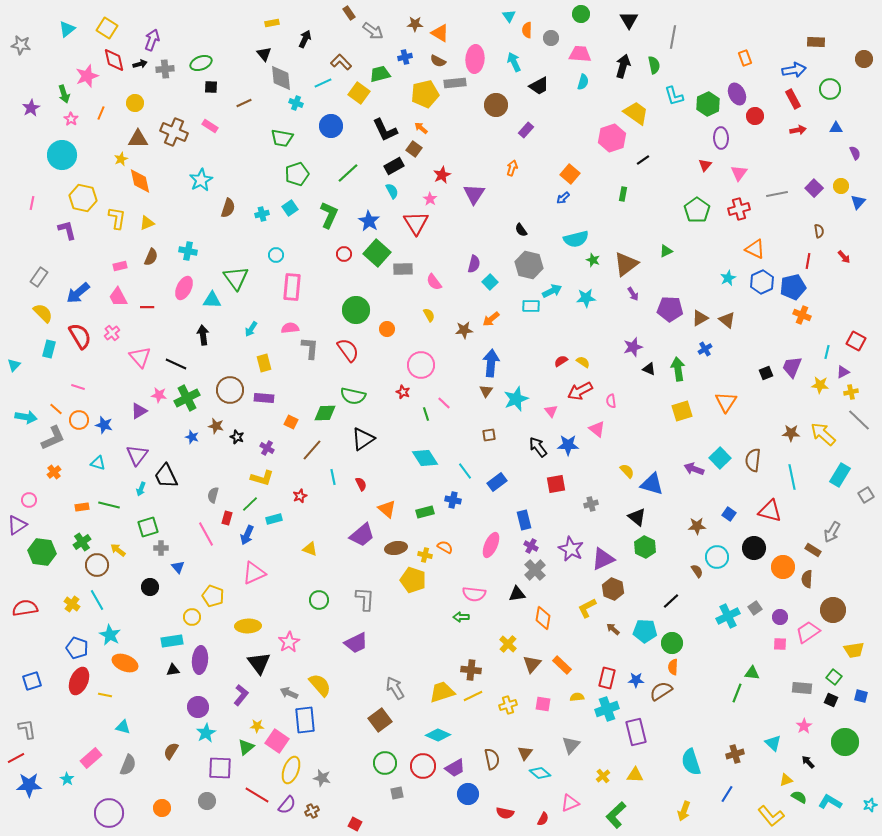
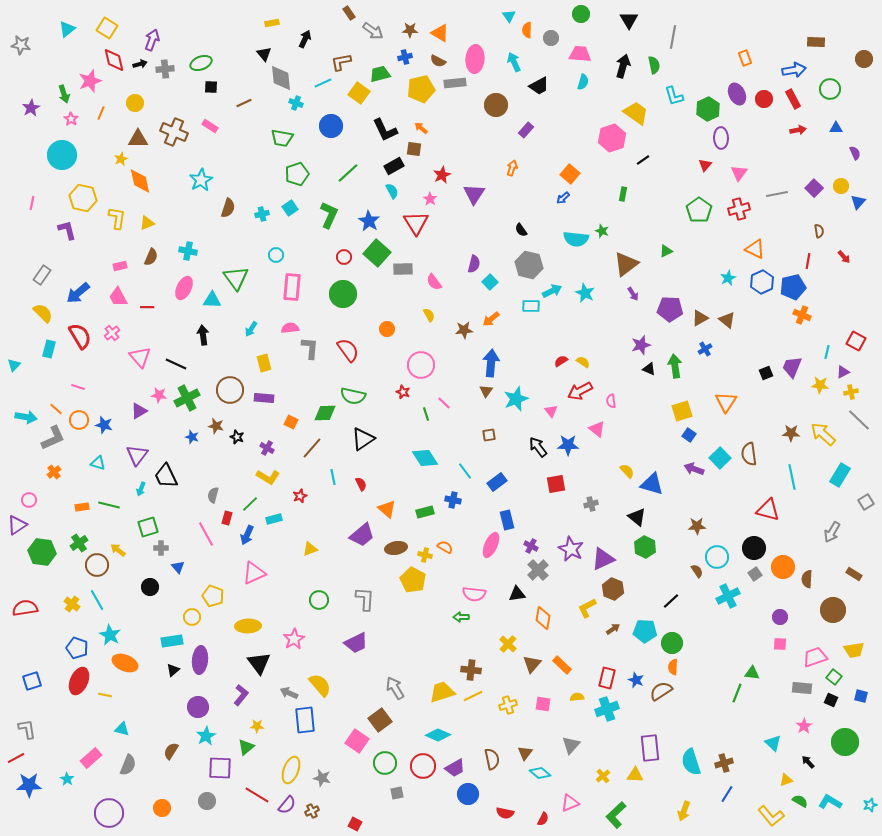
brown star at (415, 24): moved 5 px left, 6 px down
brown L-shape at (341, 62): rotated 55 degrees counterclockwise
pink star at (87, 76): moved 3 px right, 5 px down
yellow pentagon at (425, 94): moved 4 px left, 5 px up
green hexagon at (708, 104): moved 5 px down
red circle at (755, 116): moved 9 px right, 17 px up
brown square at (414, 149): rotated 28 degrees counterclockwise
green pentagon at (697, 210): moved 2 px right
cyan semicircle at (576, 239): rotated 20 degrees clockwise
red circle at (344, 254): moved 3 px down
green star at (593, 260): moved 9 px right, 29 px up
gray rectangle at (39, 277): moved 3 px right, 2 px up
cyan star at (586, 298): moved 1 px left, 5 px up; rotated 30 degrees clockwise
green circle at (356, 310): moved 13 px left, 16 px up
purple star at (633, 347): moved 8 px right, 2 px up
green arrow at (678, 369): moved 3 px left, 3 px up
brown line at (312, 450): moved 2 px up
brown semicircle at (753, 460): moved 4 px left, 6 px up; rotated 15 degrees counterclockwise
yellow L-shape at (262, 478): moved 6 px right, 1 px up; rotated 15 degrees clockwise
gray square at (866, 495): moved 7 px down
red triangle at (770, 511): moved 2 px left, 1 px up
blue square at (729, 514): moved 40 px left, 79 px up
blue rectangle at (524, 520): moved 17 px left
green cross at (82, 542): moved 3 px left, 1 px down
yellow triangle at (310, 549): rotated 42 degrees counterclockwise
brown rectangle at (813, 550): moved 41 px right, 24 px down
gray cross at (535, 570): moved 3 px right
yellow pentagon at (413, 580): rotated 10 degrees clockwise
gray square at (755, 608): moved 34 px up
cyan cross at (728, 616): moved 20 px up
brown arrow at (613, 629): rotated 104 degrees clockwise
pink trapezoid at (808, 632): moved 7 px right, 25 px down; rotated 15 degrees clockwise
pink star at (289, 642): moved 5 px right, 3 px up
black triangle at (173, 670): rotated 32 degrees counterclockwise
blue star at (636, 680): rotated 21 degrees clockwise
cyan triangle at (123, 727): moved 1 px left, 2 px down
purple rectangle at (636, 732): moved 14 px right, 16 px down; rotated 8 degrees clockwise
cyan star at (206, 733): moved 3 px down
pink square at (277, 741): moved 80 px right
brown cross at (735, 754): moved 11 px left, 9 px down
green semicircle at (799, 797): moved 1 px right, 4 px down
